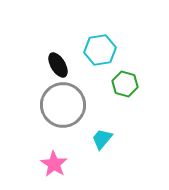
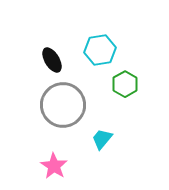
black ellipse: moved 6 px left, 5 px up
green hexagon: rotated 15 degrees clockwise
pink star: moved 2 px down
